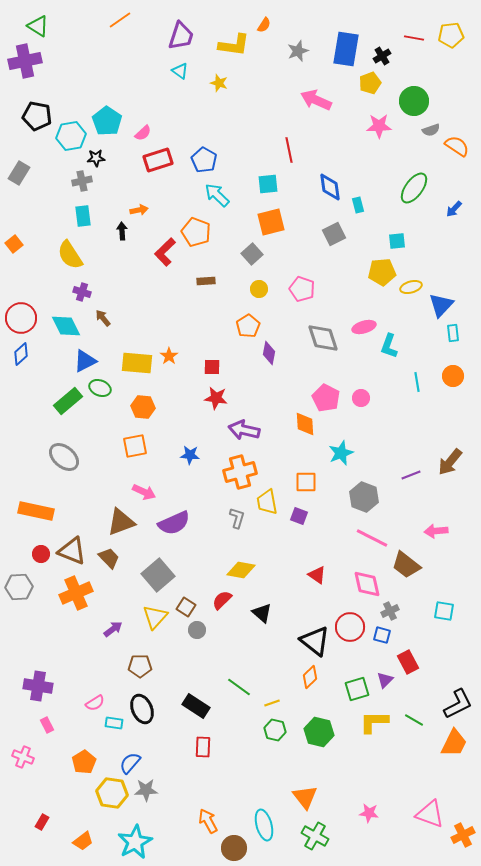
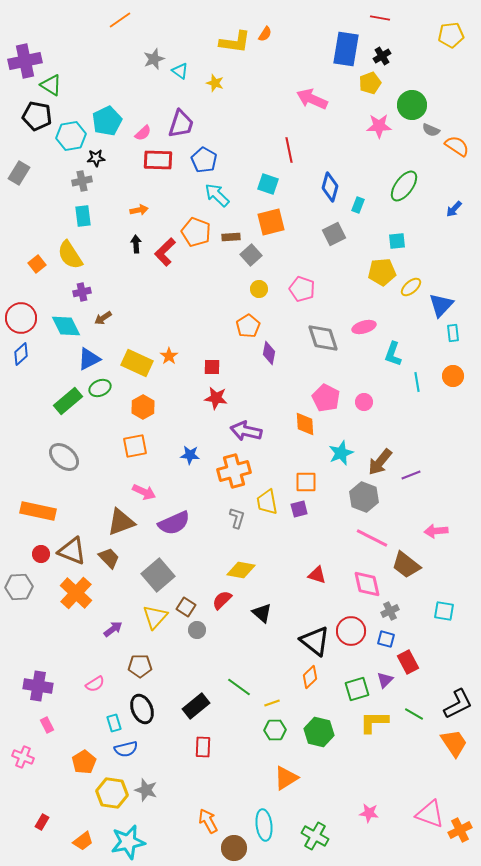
orange semicircle at (264, 25): moved 1 px right, 9 px down
green triangle at (38, 26): moved 13 px right, 59 px down
purple trapezoid at (181, 36): moved 88 px down
red line at (414, 38): moved 34 px left, 20 px up
yellow L-shape at (234, 45): moved 1 px right, 3 px up
gray star at (298, 51): moved 144 px left, 8 px down
yellow star at (219, 83): moved 4 px left
pink arrow at (316, 100): moved 4 px left, 1 px up
green circle at (414, 101): moved 2 px left, 4 px down
cyan pentagon at (107, 121): rotated 12 degrees clockwise
gray semicircle at (431, 130): rotated 42 degrees clockwise
red rectangle at (158, 160): rotated 20 degrees clockwise
cyan square at (268, 184): rotated 25 degrees clockwise
blue diamond at (330, 187): rotated 24 degrees clockwise
green ellipse at (414, 188): moved 10 px left, 2 px up
cyan rectangle at (358, 205): rotated 35 degrees clockwise
black arrow at (122, 231): moved 14 px right, 13 px down
orange square at (14, 244): moved 23 px right, 20 px down
gray square at (252, 254): moved 1 px left, 1 px down
brown rectangle at (206, 281): moved 25 px right, 44 px up
yellow ellipse at (411, 287): rotated 25 degrees counterclockwise
purple cross at (82, 292): rotated 30 degrees counterclockwise
brown arrow at (103, 318): rotated 84 degrees counterclockwise
cyan L-shape at (389, 346): moved 4 px right, 8 px down
blue triangle at (85, 361): moved 4 px right, 2 px up
yellow rectangle at (137, 363): rotated 20 degrees clockwise
green ellipse at (100, 388): rotated 45 degrees counterclockwise
pink circle at (361, 398): moved 3 px right, 4 px down
orange hexagon at (143, 407): rotated 25 degrees clockwise
purple arrow at (244, 430): moved 2 px right, 1 px down
brown arrow at (450, 462): moved 70 px left
orange cross at (240, 472): moved 6 px left, 1 px up
orange rectangle at (36, 511): moved 2 px right
purple square at (299, 516): moved 7 px up; rotated 36 degrees counterclockwise
red triangle at (317, 575): rotated 18 degrees counterclockwise
orange cross at (76, 593): rotated 24 degrees counterclockwise
red circle at (350, 627): moved 1 px right, 4 px down
blue square at (382, 635): moved 4 px right, 4 px down
pink semicircle at (95, 703): moved 19 px up
black rectangle at (196, 706): rotated 72 degrees counterclockwise
green line at (414, 720): moved 6 px up
cyan rectangle at (114, 723): rotated 66 degrees clockwise
green hexagon at (275, 730): rotated 15 degrees counterclockwise
orange trapezoid at (454, 743): rotated 60 degrees counterclockwise
blue semicircle at (130, 763): moved 4 px left, 14 px up; rotated 145 degrees counterclockwise
gray star at (146, 790): rotated 20 degrees clockwise
orange triangle at (305, 797): moved 19 px left, 19 px up; rotated 36 degrees clockwise
cyan ellipse at (264, 825): rotated 8 degrees clockwise
orange cross at (463, 835): moved 3 px left, 5 px up
cyan star at (135, 842): moved 7 px left; rotated 16 degrees clockwise
